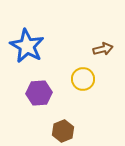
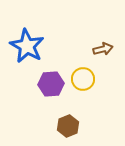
purple hexagon: moved 12 px right, 9 px up
brown hexagon: moved 5 px right, 5 px up
